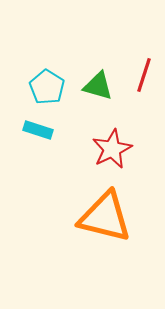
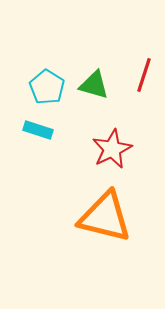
green triangle: moved 4 px left, 1 px up
